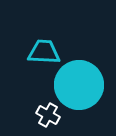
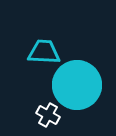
cyan circle: moved 2 px left
